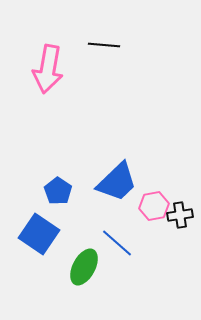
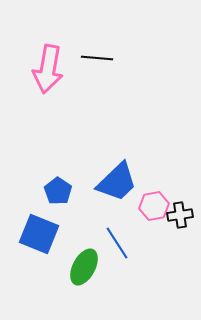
black line: moved 7 px left, 13 px down
blue square: rotated 12 degrees counterclockwise
blue line: rotated 16 degrees clockwise
